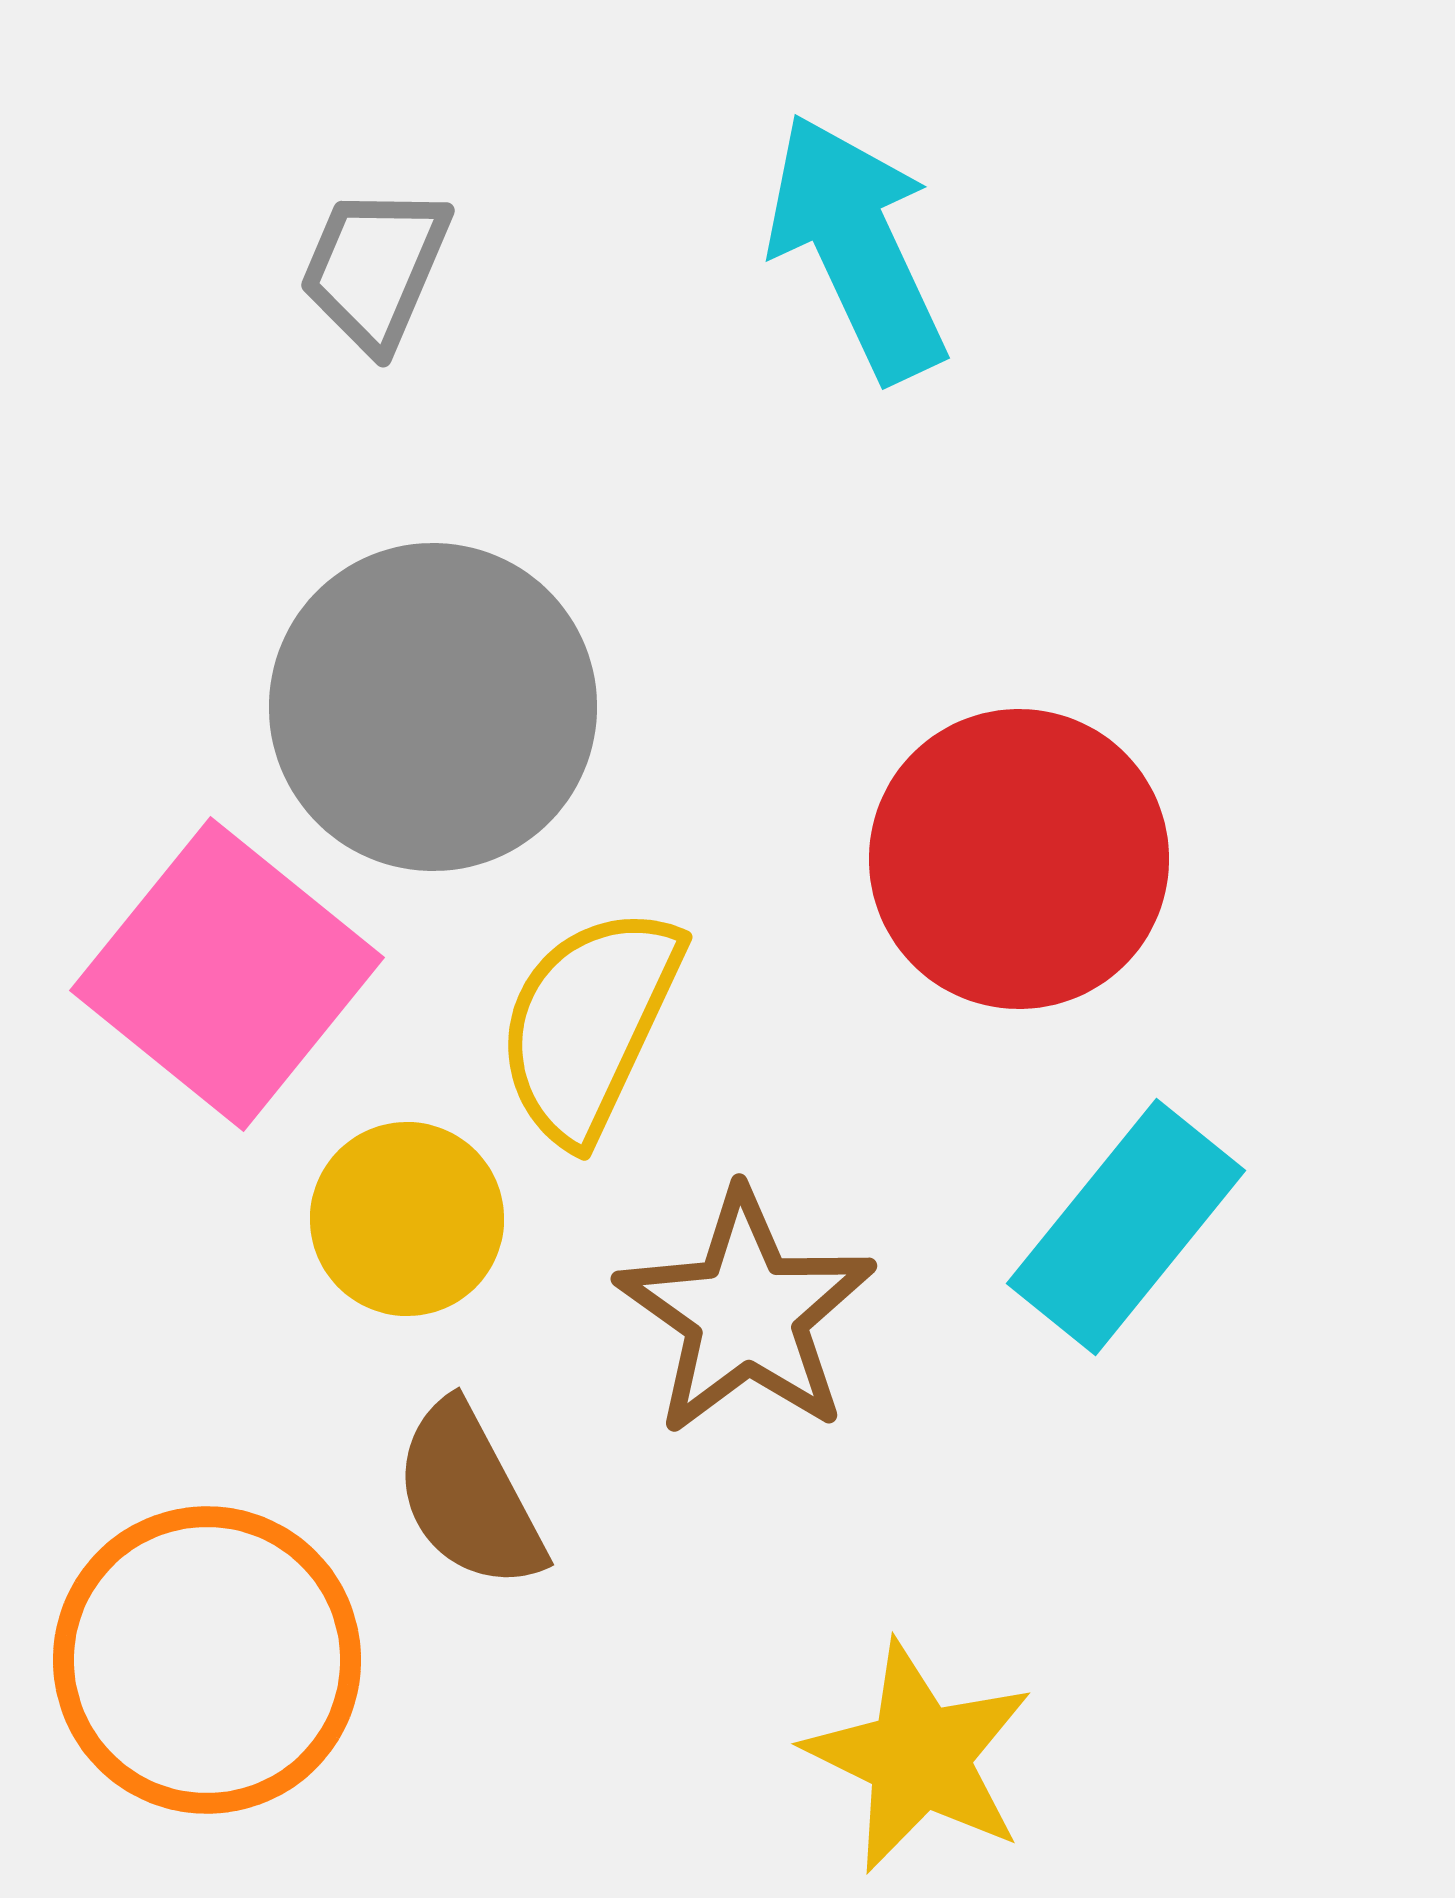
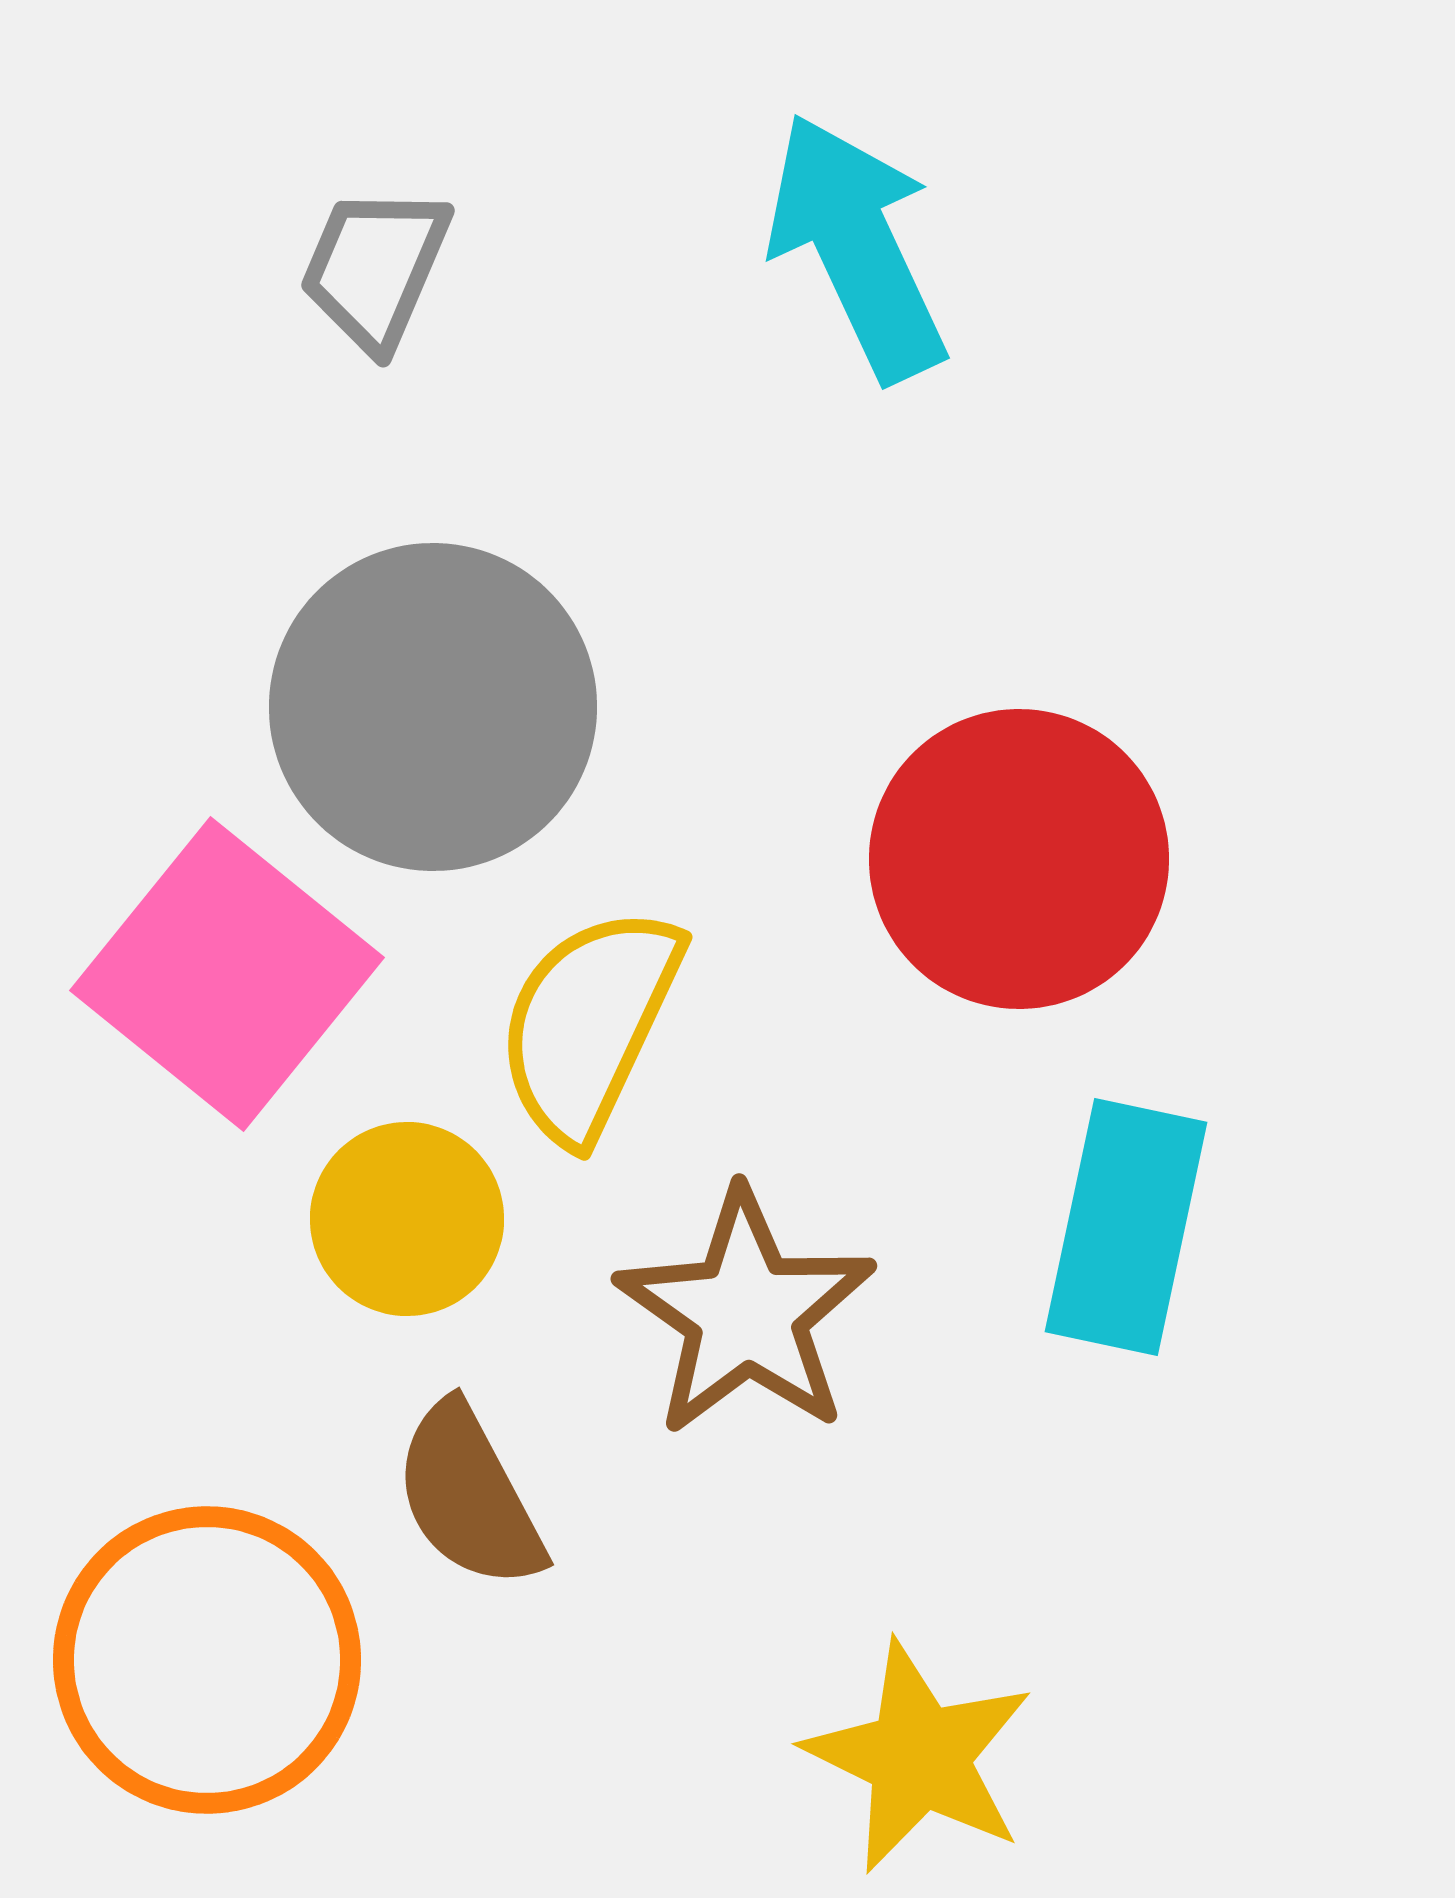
cyan rectangle: rotated 27 degrees counterclockwise
